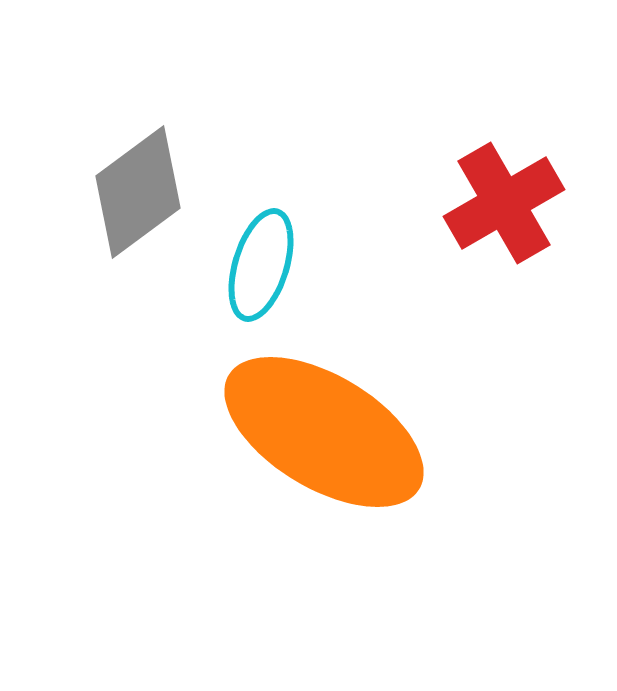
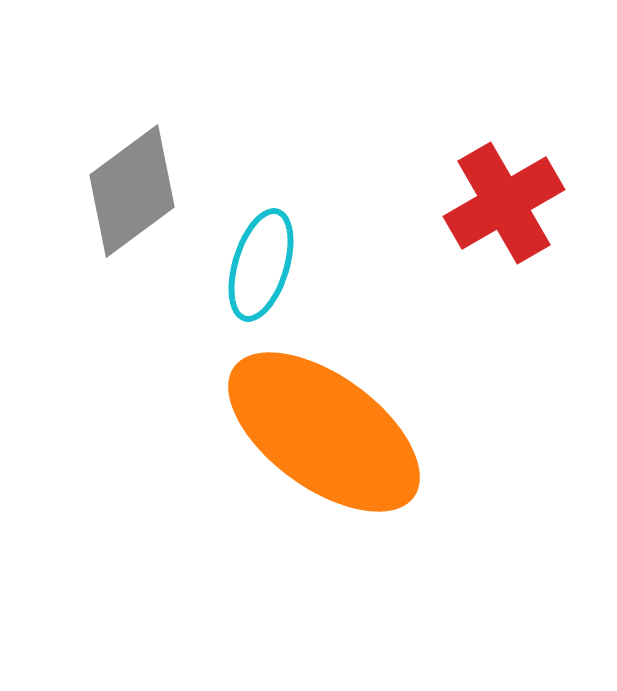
gray diamond: moved 6 px left, 1 px up
orange ellipse: rotated 5 degrees clockwise
